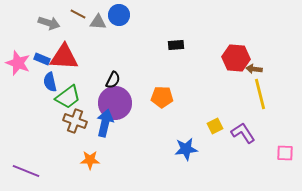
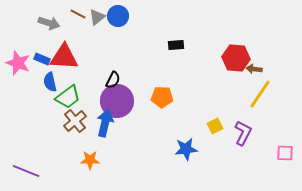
blue circle: moved 1 px left, 1 px down
gray triangle: moved 1 px left, 5 px up; rotated 42 degrees counterclockwise
yellow line: rotated 48 degrees clockwise
purple circle: moved 2 px right, 2 px up
brown cross: rotated 30 degrees clockwise
purple L-shape: rotated 60 degrees clockwise
